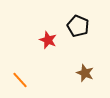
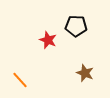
black pentagon: moved 2 px left; rotated 20 degrees counterclockwise
